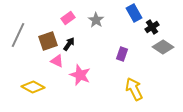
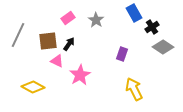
brown square: rotated 12 degrees clockwise
pink star: rotated 20 degrees clockwise
